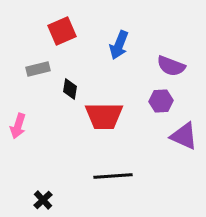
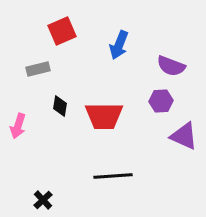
black diamond: moved 10 px left, 17 px down
